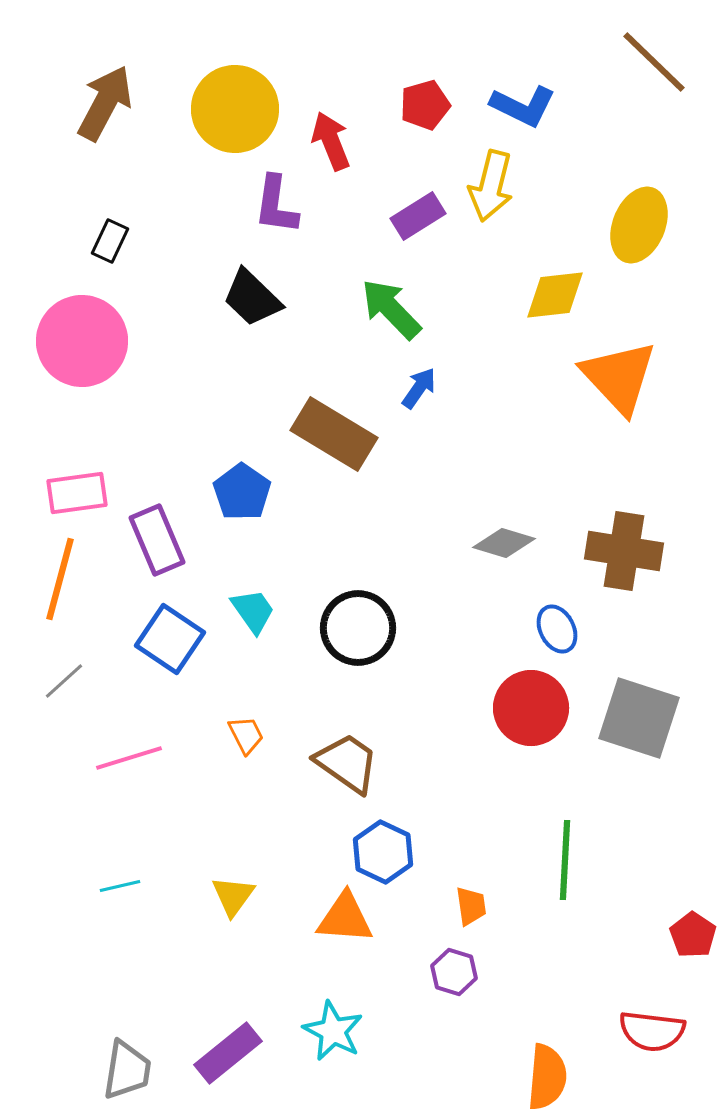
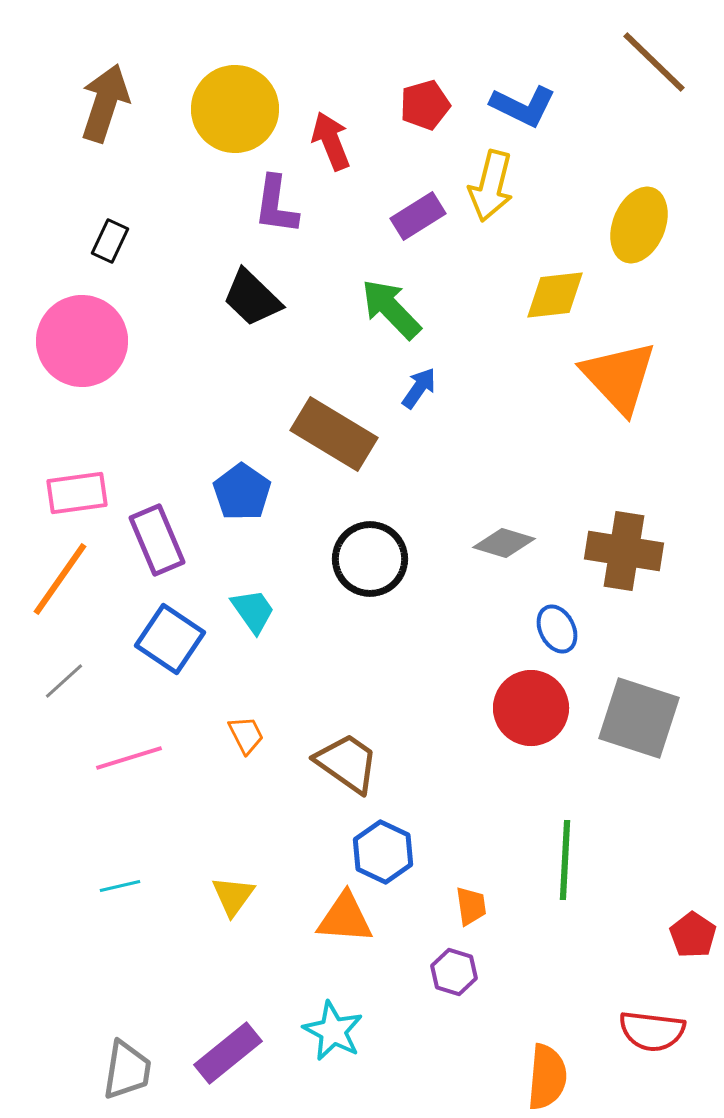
brown arrow at (105, 103): rotated 10 degrees counterclockwise
orange line at (60, 579): rotated 20 degrees clockwise
black circle at (358, 628): moved 12 px right, 69 px up
